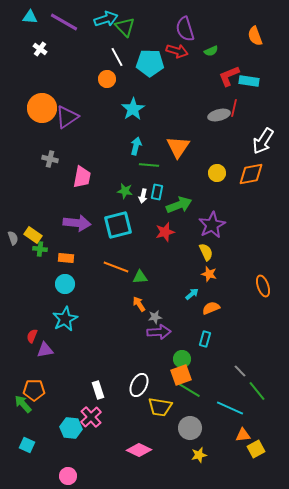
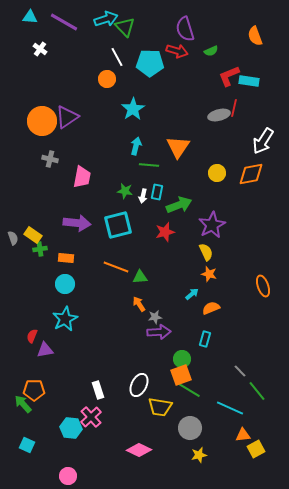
orange circle at (42, 108): moved 13 px down
green cross at (40, 249): rotated 16 degrees counterclockwise
